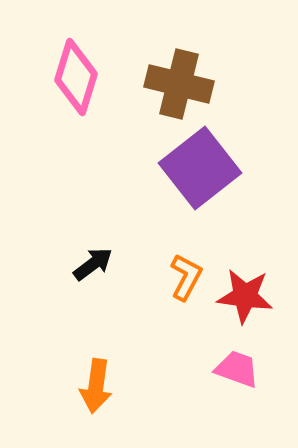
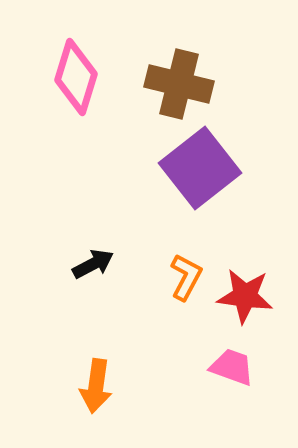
black arrow: rotated 9 degrees clockwise
pink trapezoid: moved 5 px left, 2 px up
